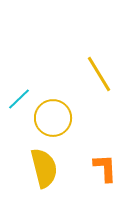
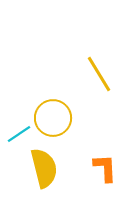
cyan line: moved 35 px down; rotated 10 degrees clockwise
